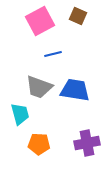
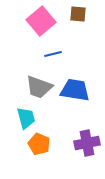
brown square: moved 2 px up; rotated 18 degrees counterclockwise
pink square: moved 1 px right; rotated 12 degrees counterclockwise
cyan trapezoid: moved 6 px right, 4 px down
orange pentagon: rotated 20 degrees clockwise
